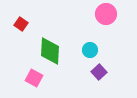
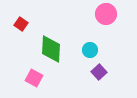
green diamond: moved 1 px right, 2 px up
